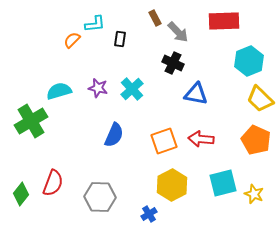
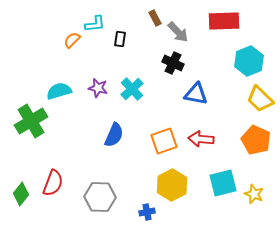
blue cross: moved 2 px left, 2 px up; rotated 21 degrees clockwise
